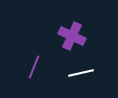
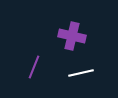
purple cross: rotated 12 degrees counterclockwise
